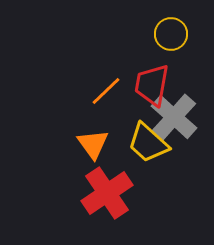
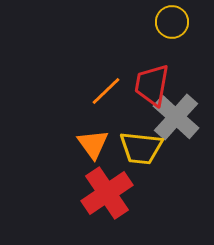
yellow circle: moved 1 px right, 12 px up
gray cross: moved 2 px right
yellow trapezoid: moved 7 px left, 5 px down; rotated 36 degrees counterclockwise
